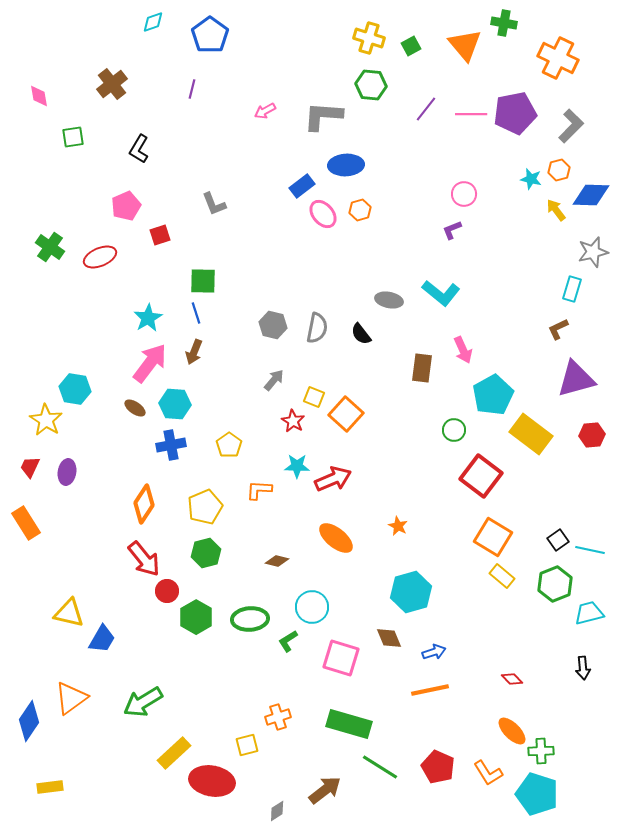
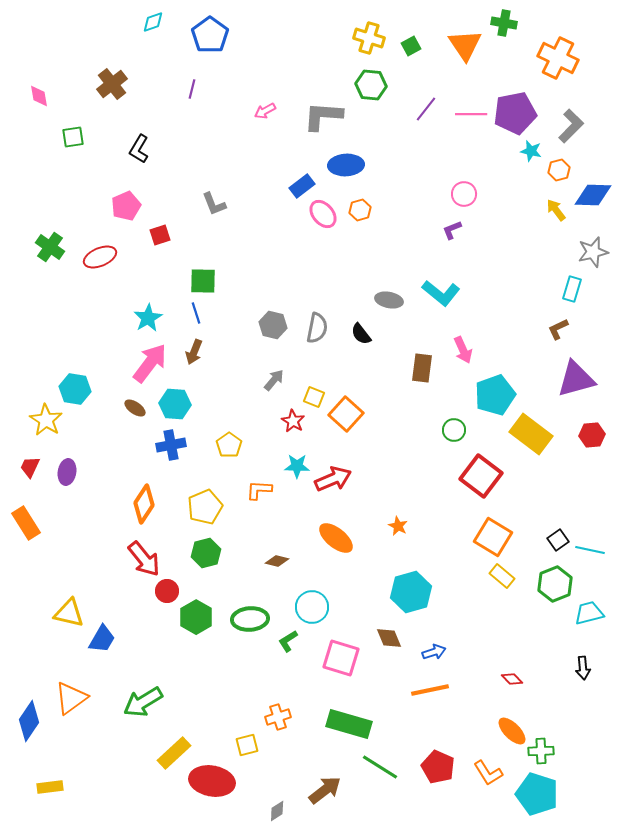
orange triangle at (465, 45): rotated 6 degrees clockwise
cyan star at (531, 179): moved 28 px up
blue diamond at (591, 195): moved 2 px right
cyan pentagon at (493, 395): moved 2 px right; rotated 9 degrees clockwise
